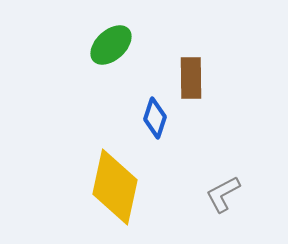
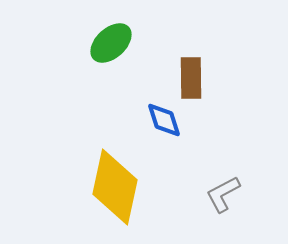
green ellipse: moved 2 px up
blue diamond: moved 9 px right, 2 px down; rotated 36 degrees counterclockwise
